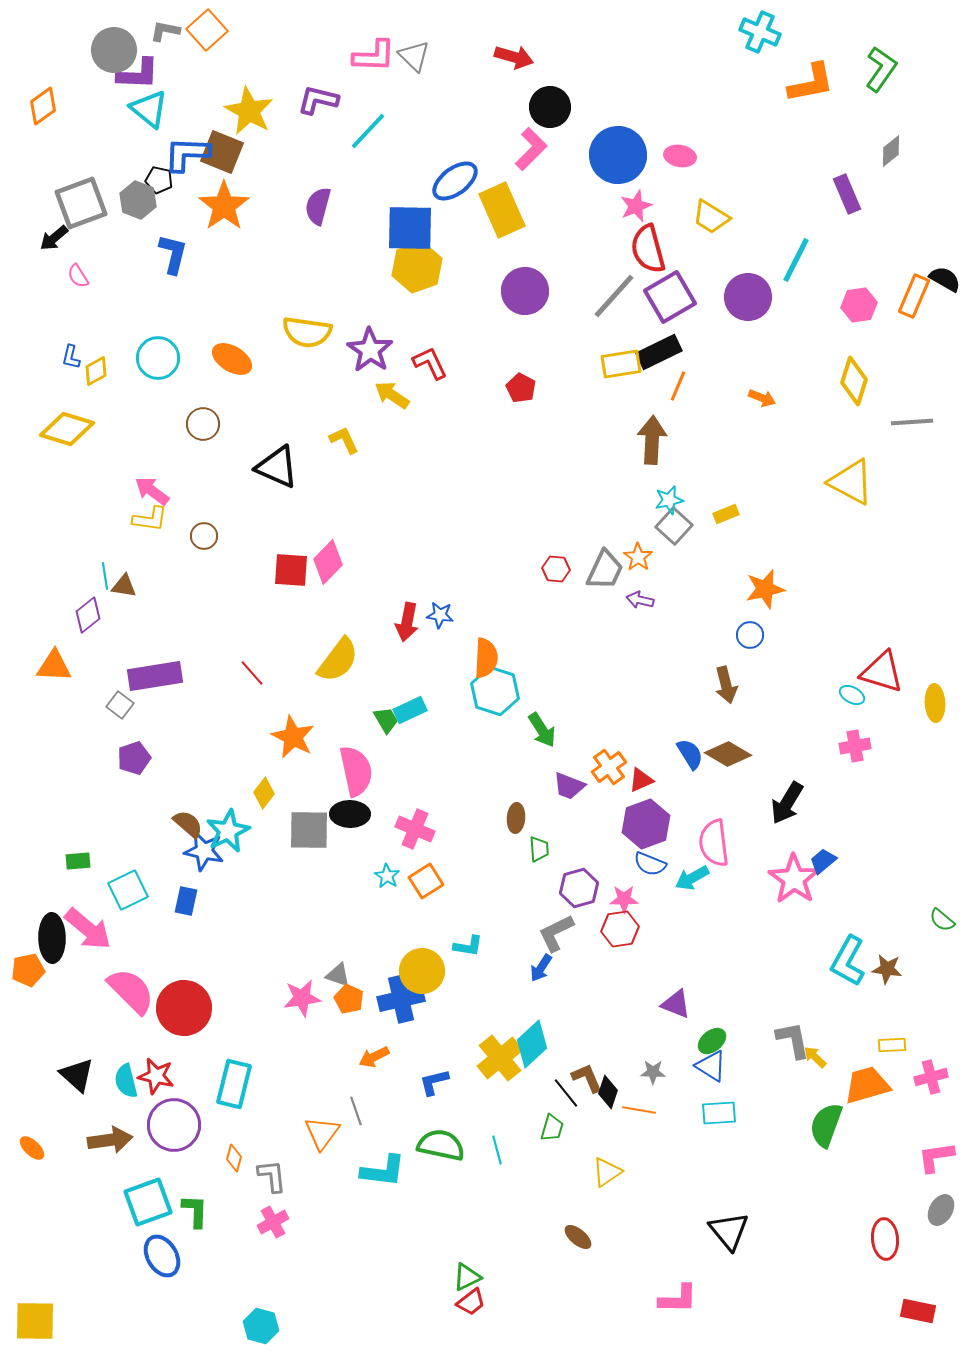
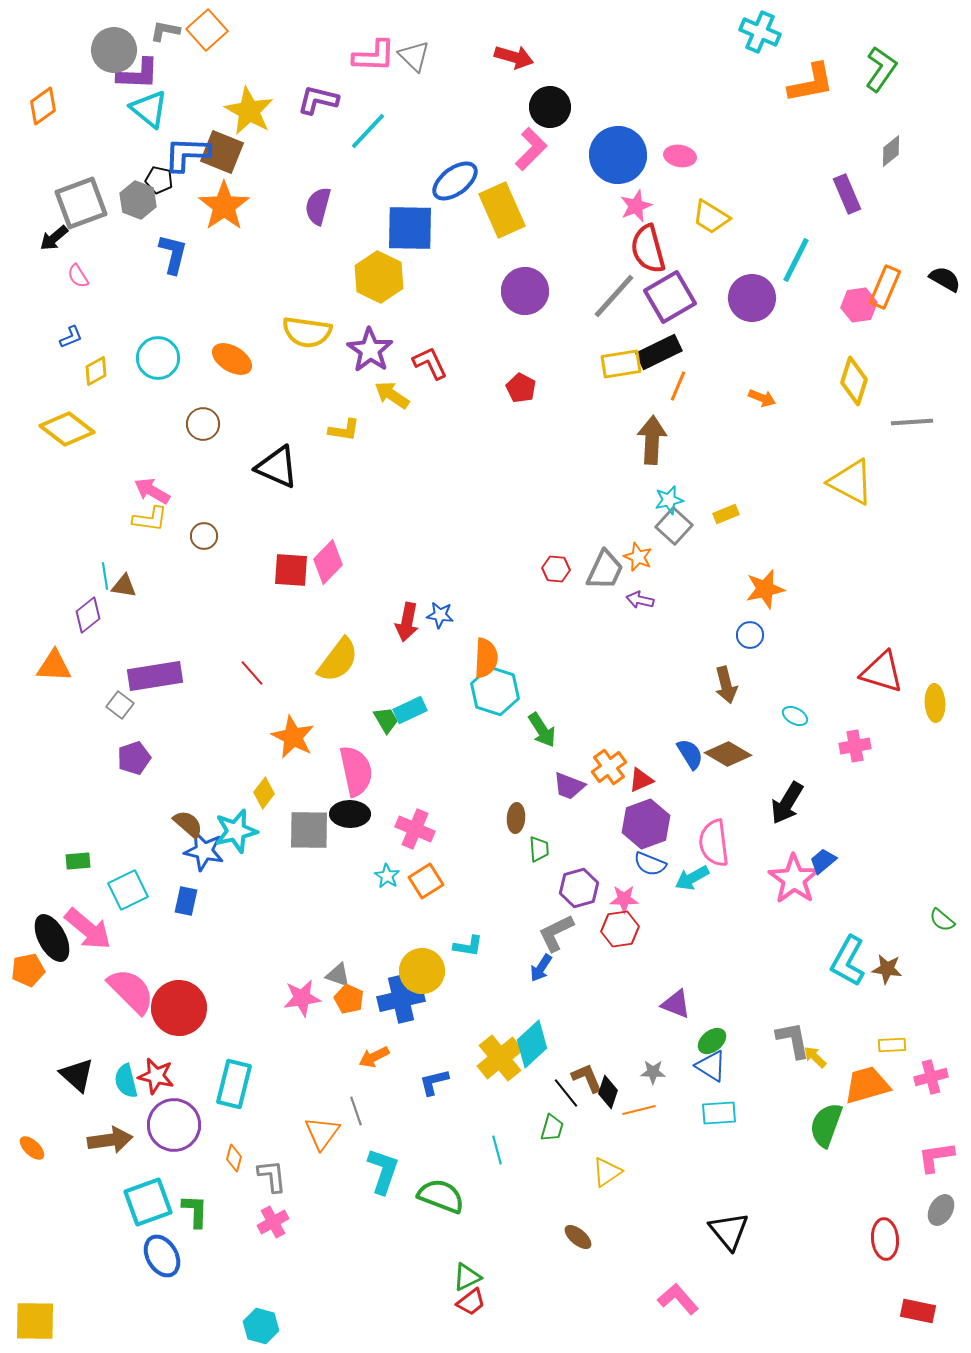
yellow hexagon at (417, 267): moved 38 px left, 10 px down; rotated 15 degrees counterclockwise
orange rectangle at (914, 296): moved 29 px left, 9 px up
purple circle at (748, 297): moved 4 px right, 1 px down
blue L-shape at (71, 357): moved 20 px up; rotated 125 degrees counterclockwise
yellow diamond at (67, 429): rotated 20 degrees clockwise
yellow L-shape at (344, 440): moved 10 px up; rotated 124 degrees clockwise
pink arrow at (152, 491): rotated 6 degrees counterclockwise
orange star at (638, 557): rotated 12 degrees counterclockwise
cyan ellipse at (852, 695): moved 57 px left, 21 px down
cyan star at (228, 831): moved 8 px right; rotated 12 degrees clockwise
black ellipse at (52, 938): rotated 27 degrees counterclockwise
red circle at (184, 1008): moved 5 px left
orange line at (639, 1110): rotated 24 degrees counterclockwise
green semicircle at (441, 1145): moved 51 px down; rotated 9 degrees clockwise
cyan L-shape at (383, 1171): rotated 78 degrees counterclockwise
pink L-shape at (678, 1299): rotated 132 degrees counterclockwise
